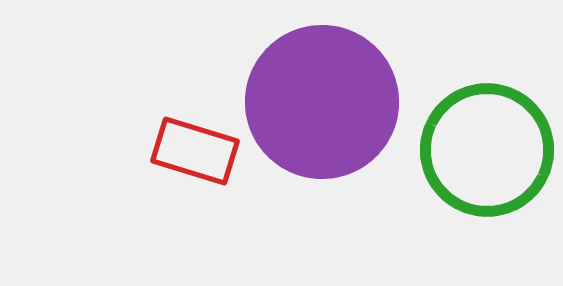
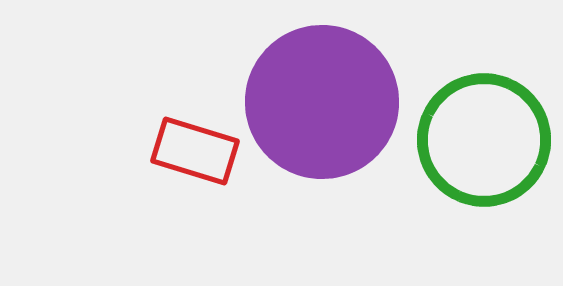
green circle: moved 3 px left, 10 px up
